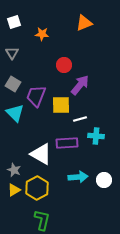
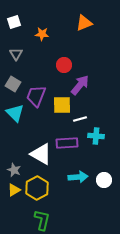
gray triangle: moved 4 px right, 1 px down
yellow square: moved 1 px right
